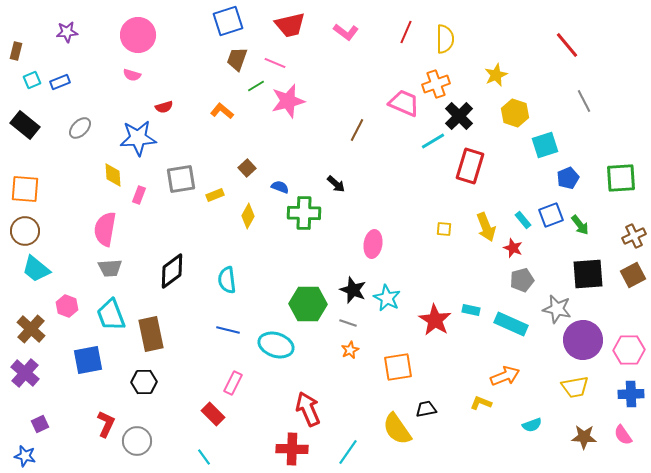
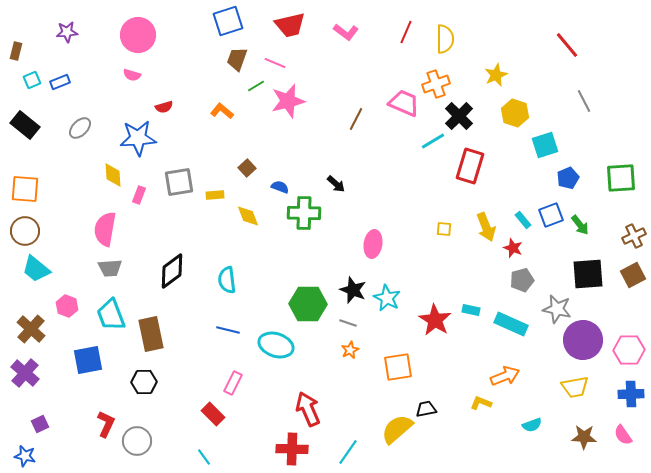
brown line at (357, 130): moved 1 px left, 11 px up
gray square at (181, 179): moved 2 px left, 3 px down
yellow rectangle at (215, 195): rotated 18 degrees clockwise
yellow diamond at (248, 216): rotated 50 degrees counterclockwise
yellow semicircle at (397, 429): rotated 84 degrees clockwise
